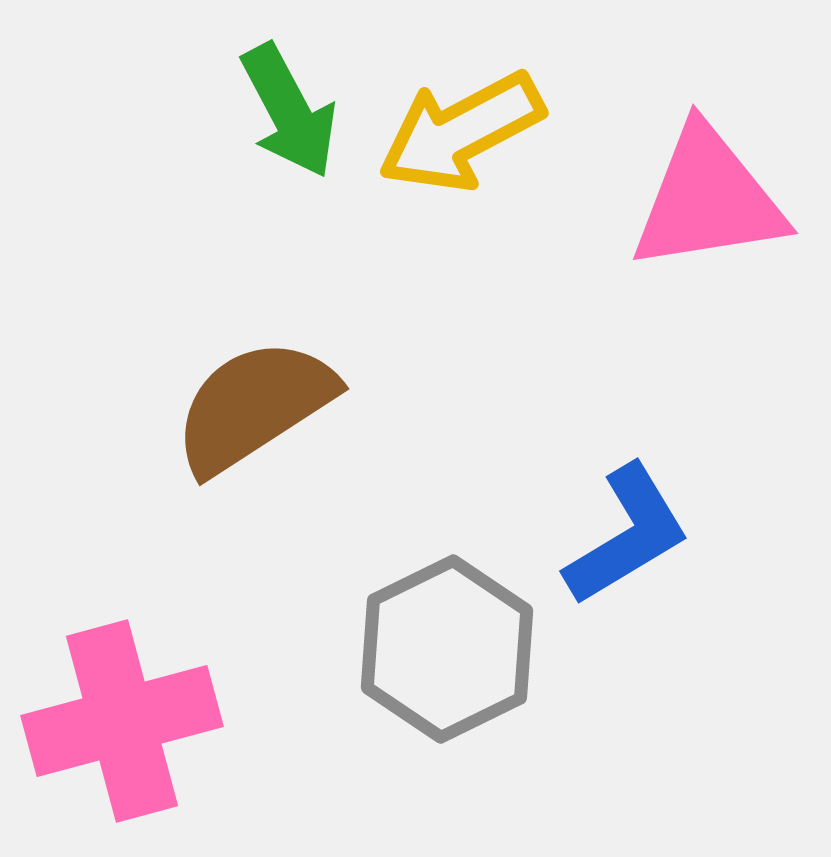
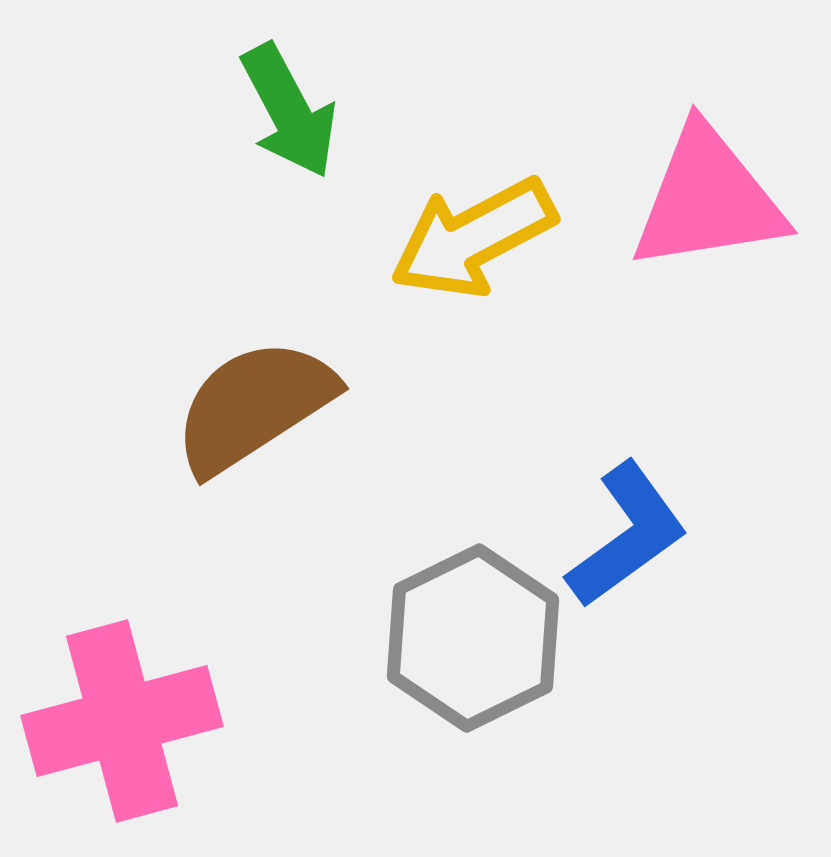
yellow arrow: moved 12 px right, 106 px down
blue L-shape: rotated 5 degrees counterclockwise
gray hexagon: moved 26 px right, 11 px up
